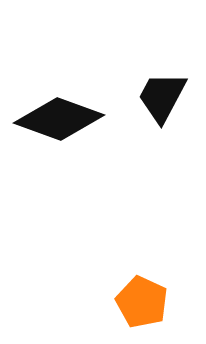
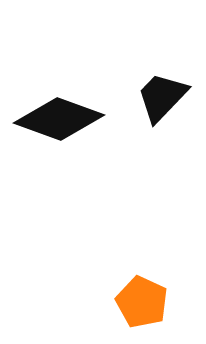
black trapezoid: rotated 16 degrees clockwise
